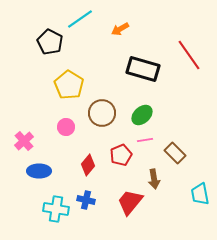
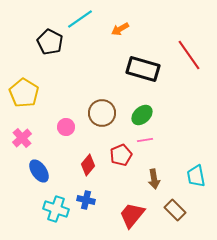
yellow pentagon: moved 45 px left, 8 px down
pink cross: moved 2 px left, 3 px up
brown rectangle: moved 57 px down
blue ellipse: rotated 55 degrees clockwise
cyan trapezoid: moved 4 px left, 18 px up
red trapezoid: moved 2 px right, 13 px down
cyan cross: rotated 10 degrees clockwise
